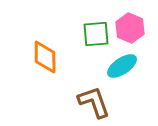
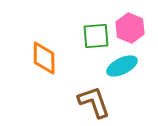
green square: moved 2 px down
orange diamond: moved 1 px left, 1 px down
cyan ellipse: rotated 8 degrees clockwise
